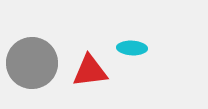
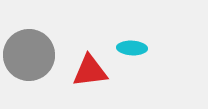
gray circle: moved 3 px left, 8 px up
